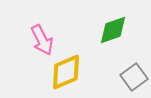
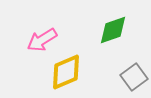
pink arrow: rotated 84 degrees clockwise
